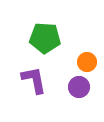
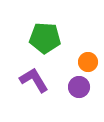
orange circle: moved 1 px right
purple L-shape: rotated 20 degrees counterclockwise
